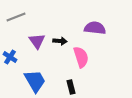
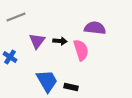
purple triangle: rotated 12 degrees clockwise
pink semicircle: moved 7 px up
blue trapezoid: moved 12 px right
black rectangle: rotated 64 degrees counterclockwise
